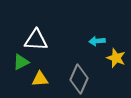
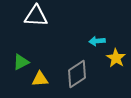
white triangle: moved 24 px up
yellow star: rotated 12 degrees clockwise
gray diamond: moved 2 px left, 5 px up; rotated 32 degrees clockwise
